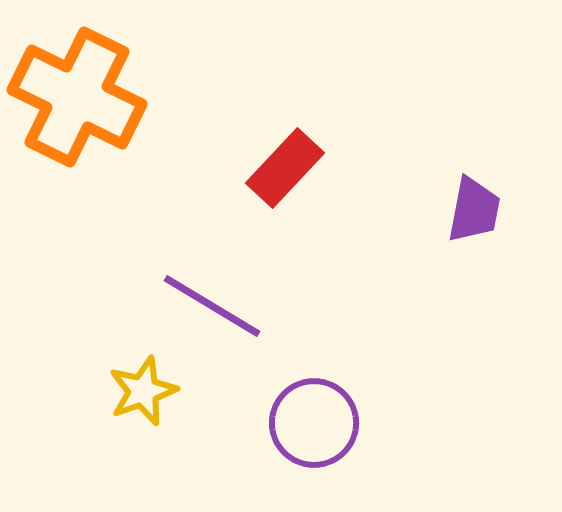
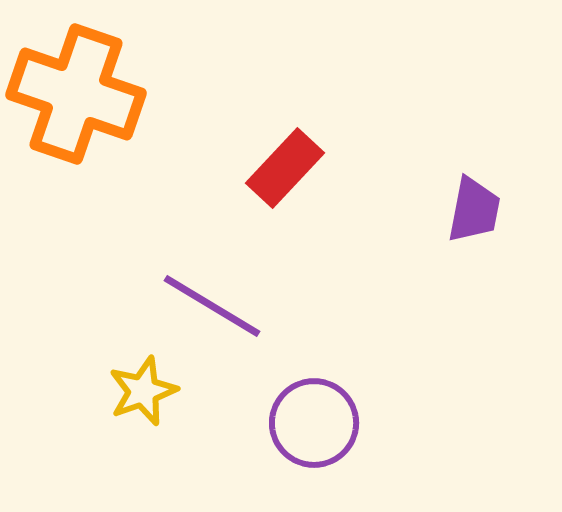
orange cross: moved 1 px left, 3 px up; rotated 7 degrees counterclockwise
